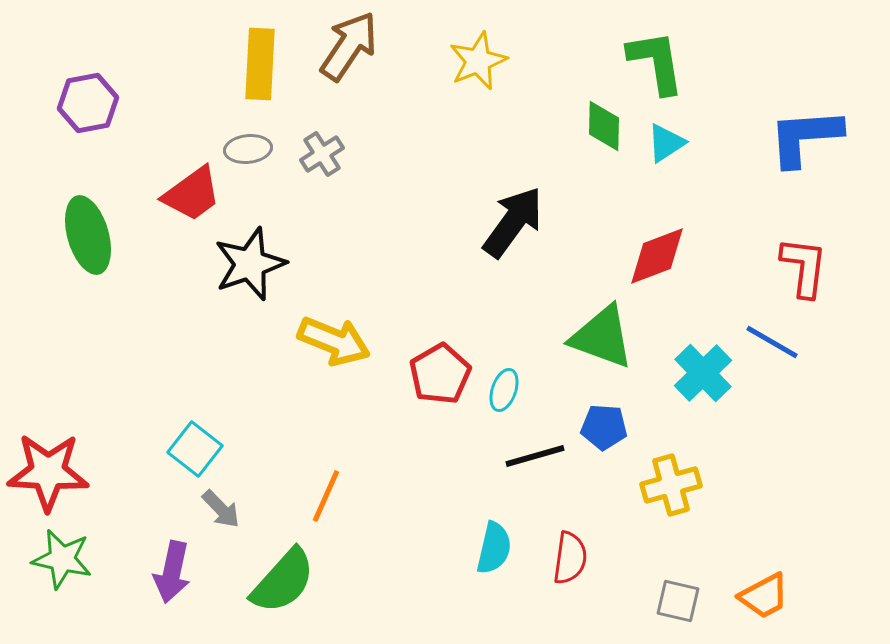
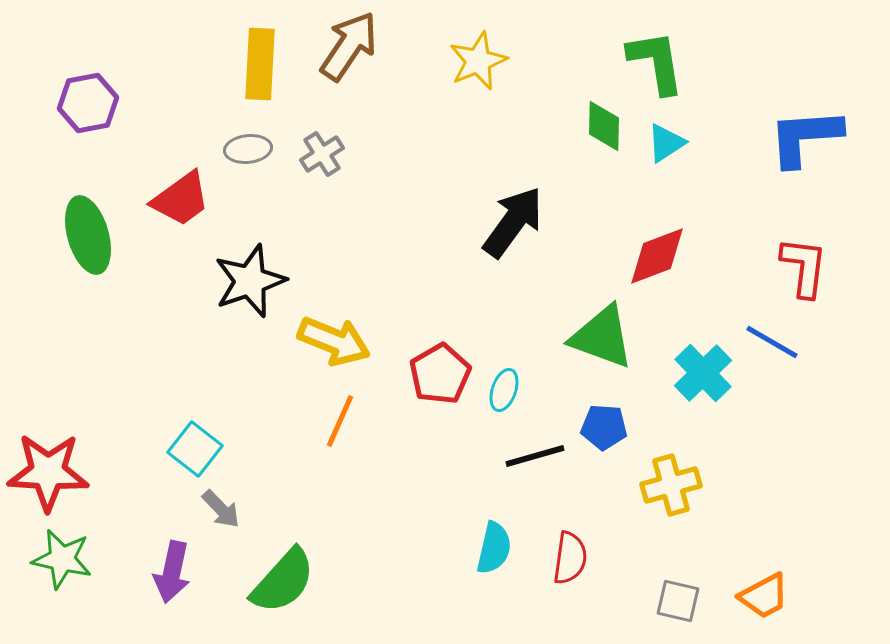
red trapezoid: moved 11 px left, 5 px down
black star: moved 17 px down
orange line: moved 14 px right, 75 px up
